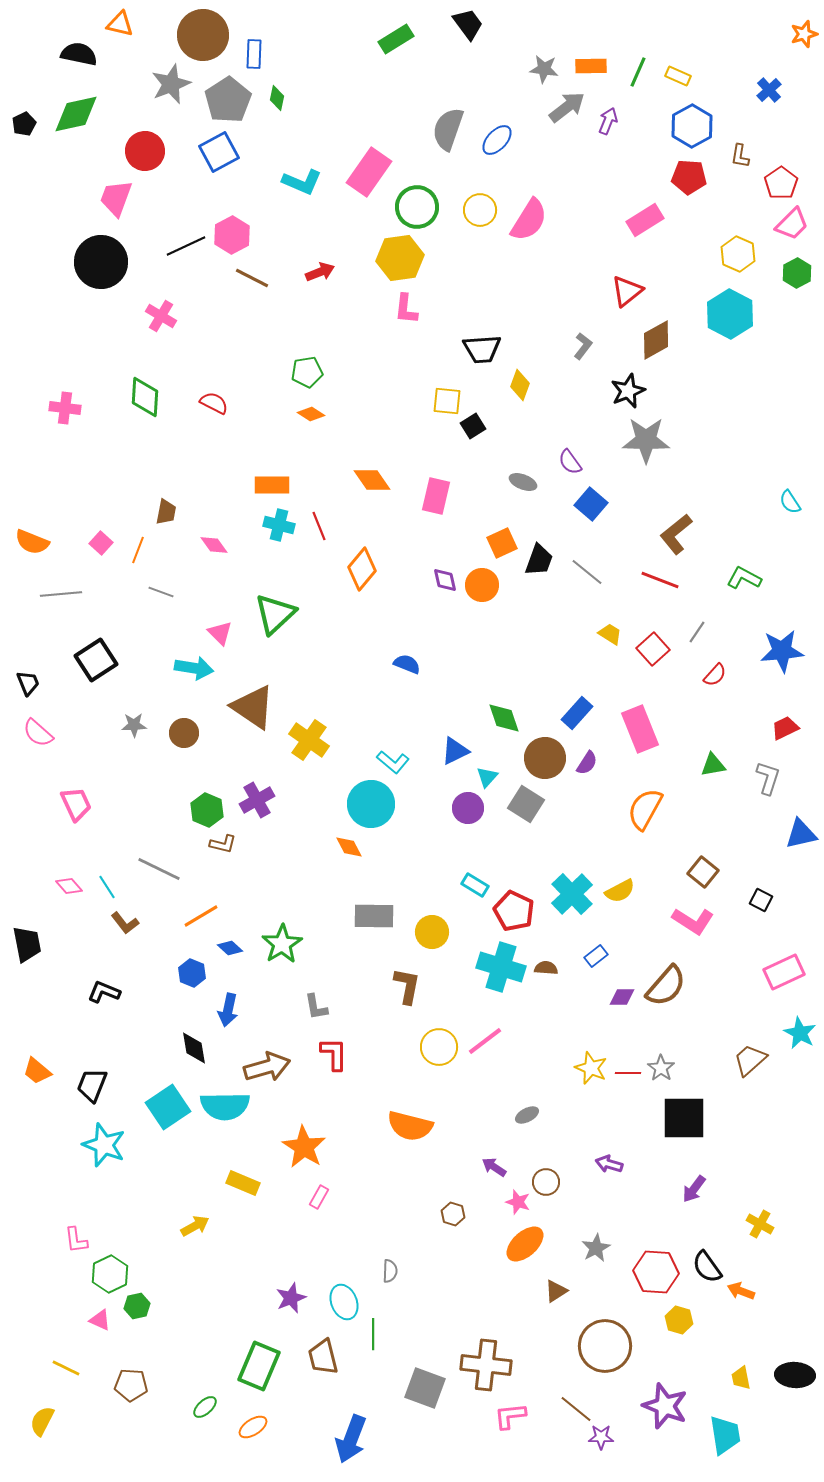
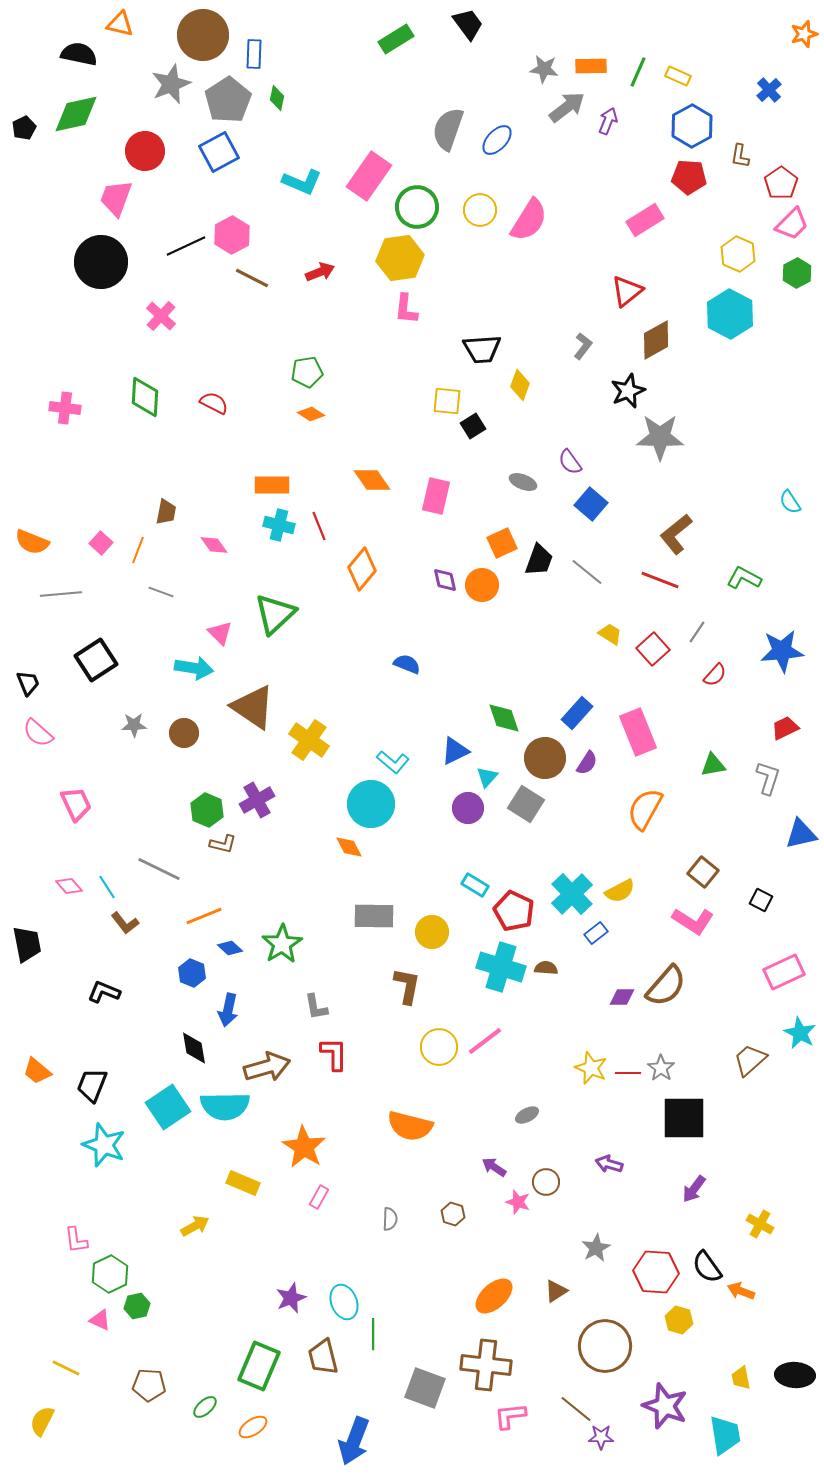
black pentagon at (24, 124): moved 4 px down
pink rectangle at (369, 172): moved 4 px down
pink cross at (161, 316): rotated 12 degrees clockwise
gray star at (646, 440): moved 14 px right, 3 px up
pink rectangle at (640, 729): moved 2 px left, 3 px down
orange line at (201, 916): moved 3 px right; rotated 9 degrees clockwise
blue rectangle at (596, 956): moved 23 px up
orange ellipse at (525, 1244): moved 31 px left, 52 px down
gray semicircle at (390, 1271): moved 52 px up
brown pentagon at (131, 1385): moved 18 px right
blue arrow at (351, 1439): moved 3 px right, 2 px down
